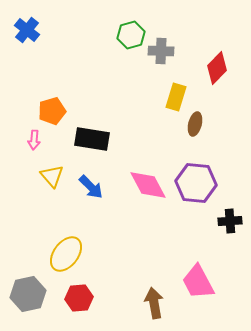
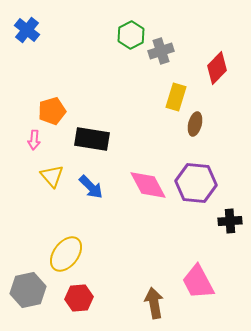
green hexagon: rotated 12 degrees counterclockwise
gray cross: rotated 20 degrees counterclockwise
gray hexagon: moved 4 px up
